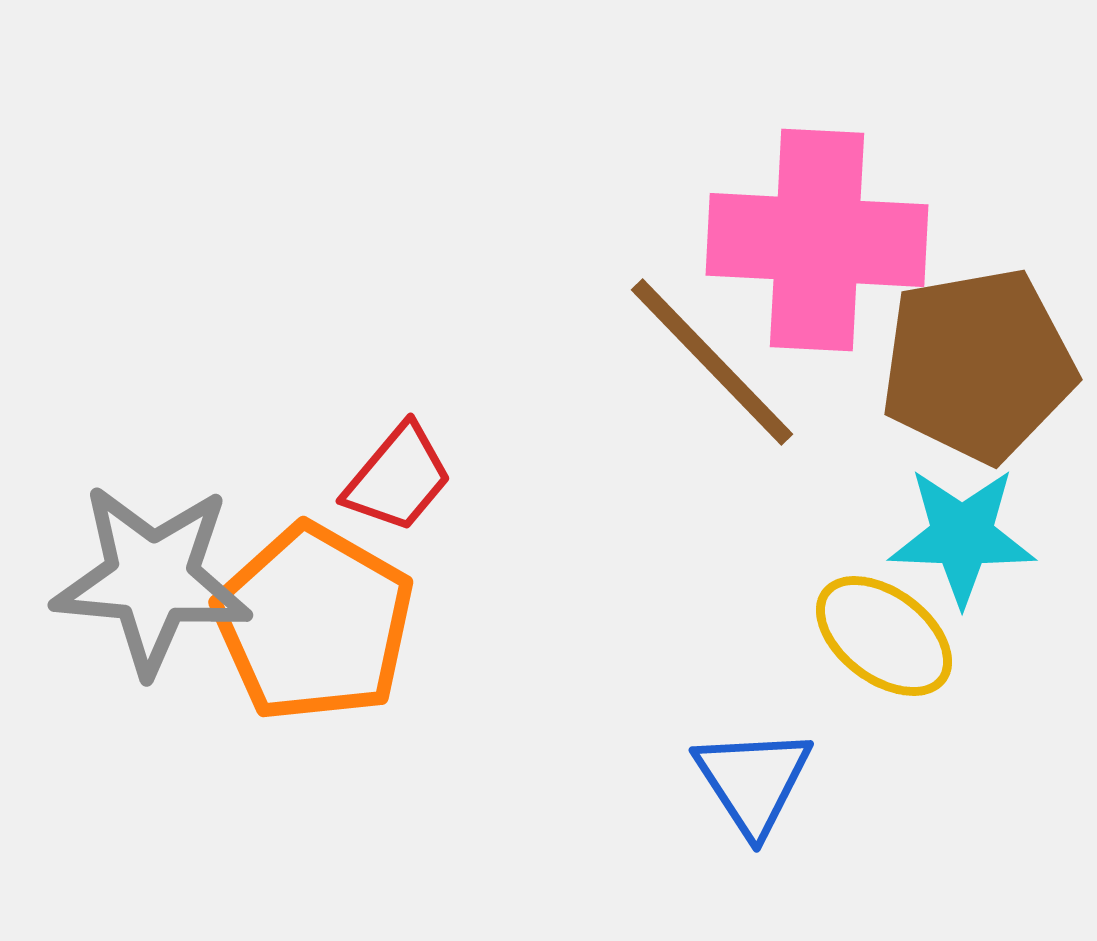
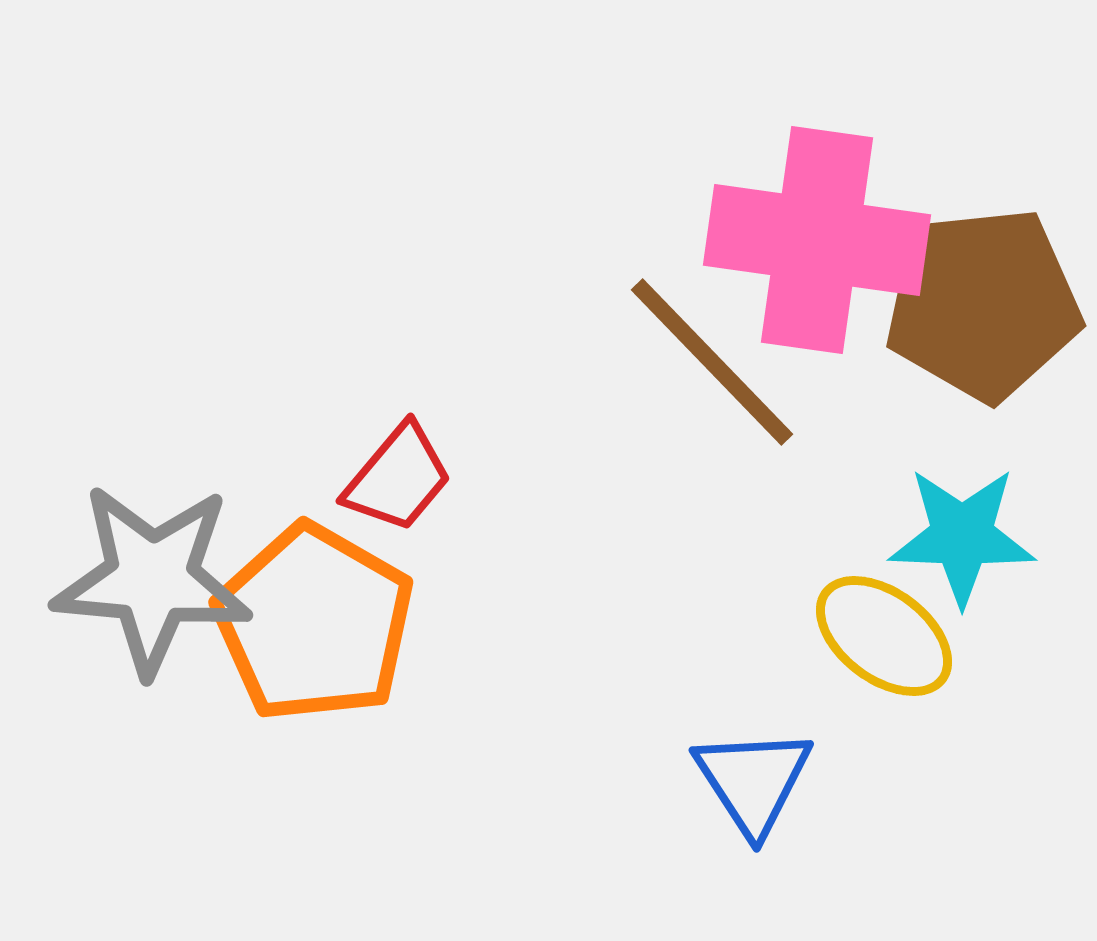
pink cross: rotated 5 degrees clockwise
brown pentagon: moved 5 px right, 61 px up; rotated 4 degrees clockwise
